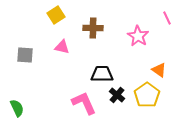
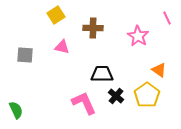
black cross: moved 1 px left, 1 px down
green semicircle: moved 1 px left, 2 px down
